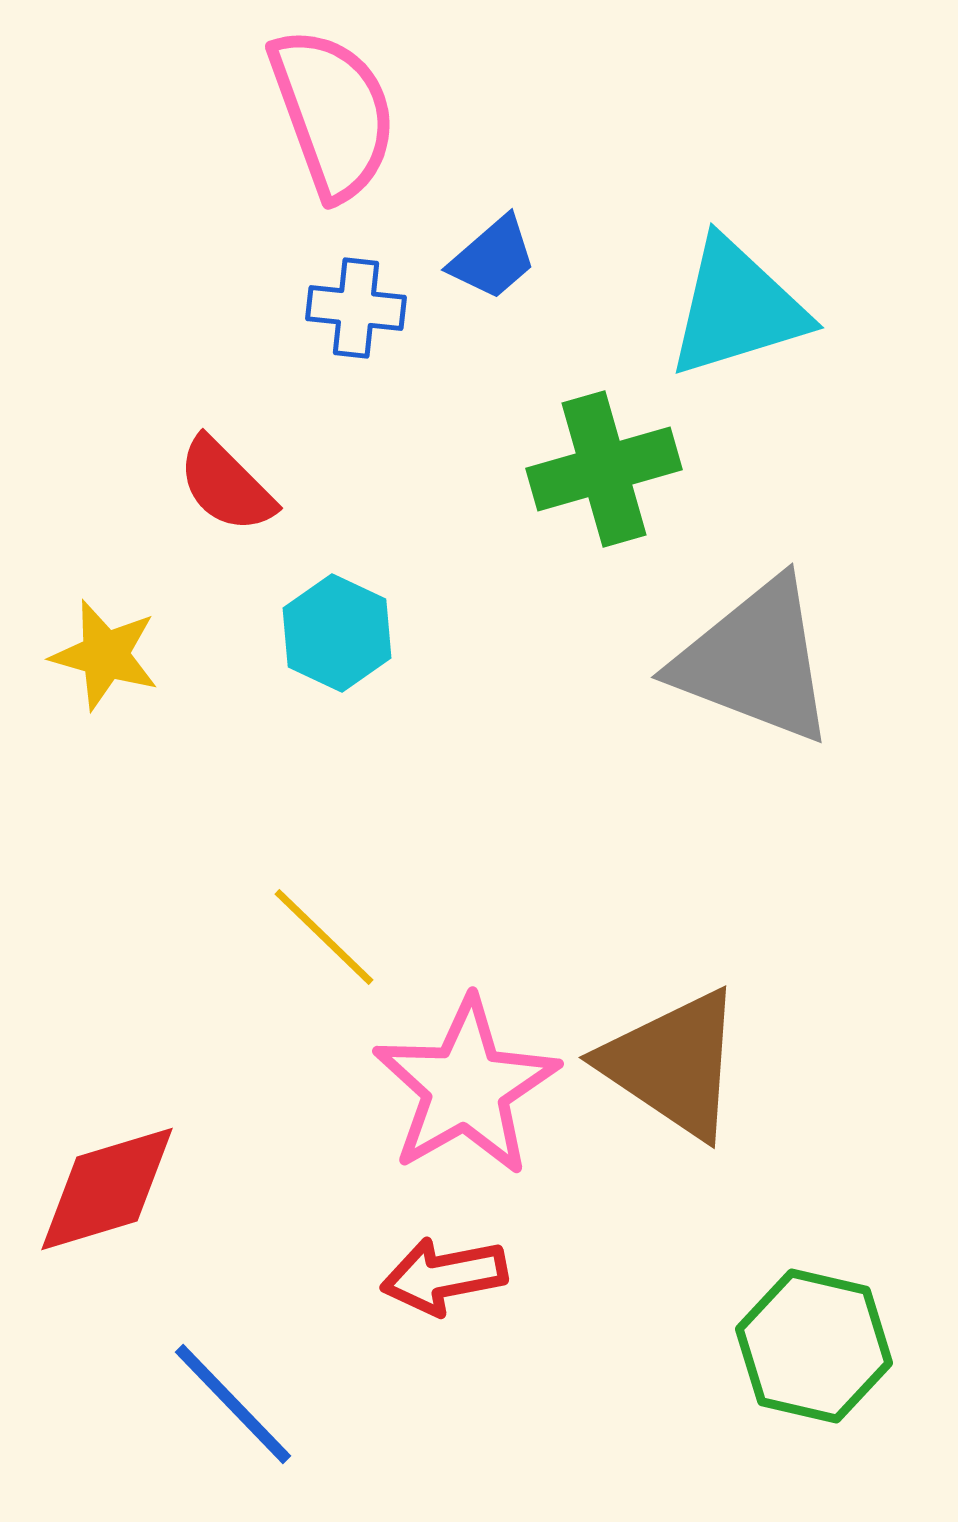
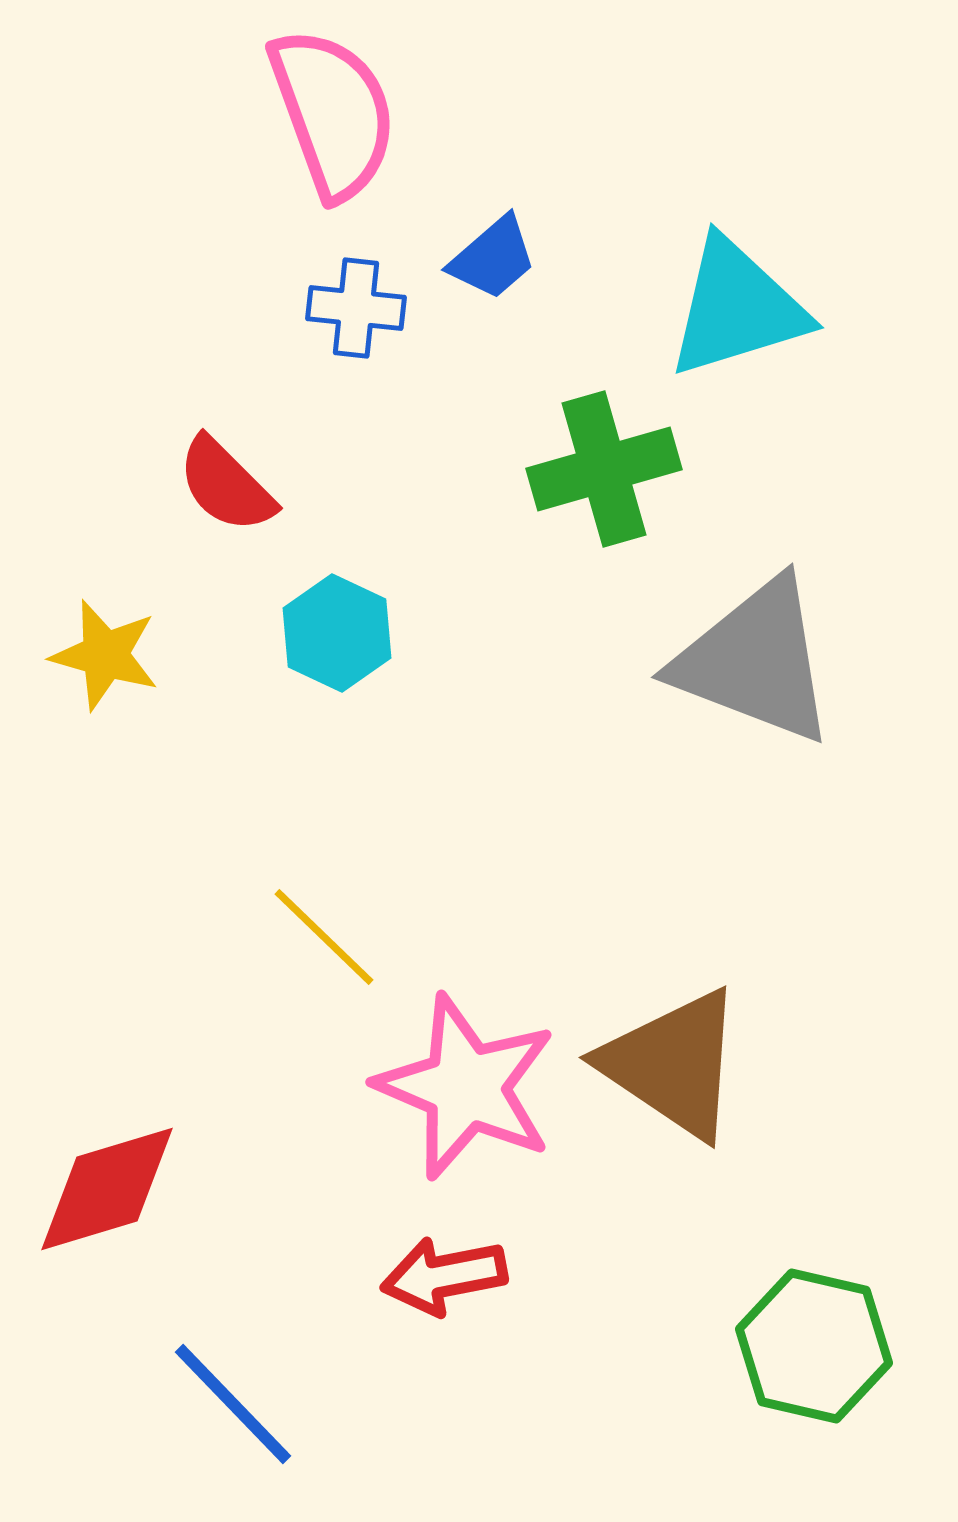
pink star: rotated 19 degrees counterclockwise
